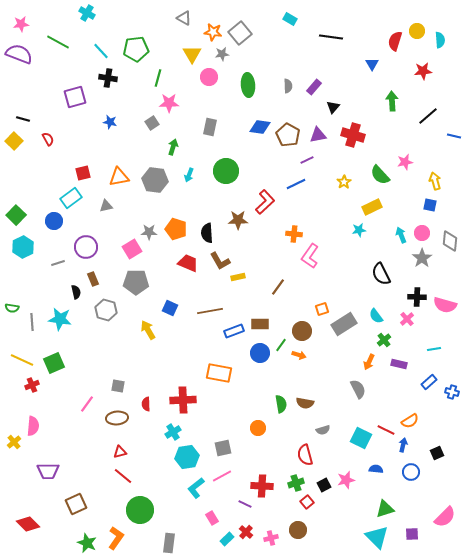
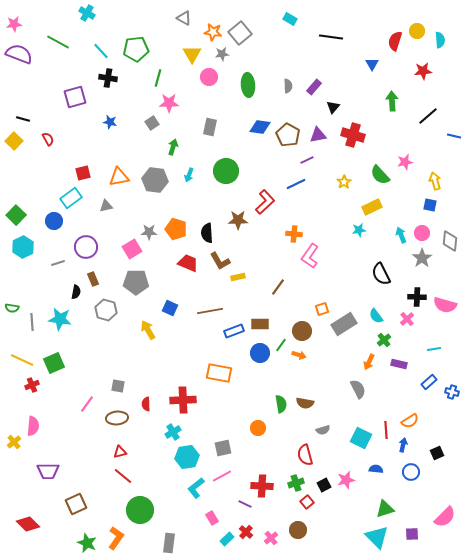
pink star at (21, 24): moved 7 px left
black semicircle at (76, 292): rotated 24 degrees clockwise
red line at (386, 430): rotated 60 degrees clockwise
pink cross at (271, 538): rotated 24 degrees counterclockwise
